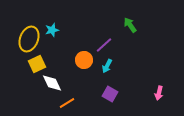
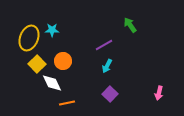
cyan star: rotated 16 degrees clockwise
yellow ellipse: moved 1 px up
purple line: rotated 12 degrees clockwise
orange circle: moved 21 px left, 1 px down
yellow square: rotated 18 degrees counterclockwise
purple square: rotated 14 degrees clockwise
orange line: rotated 21 degrees clockwise
